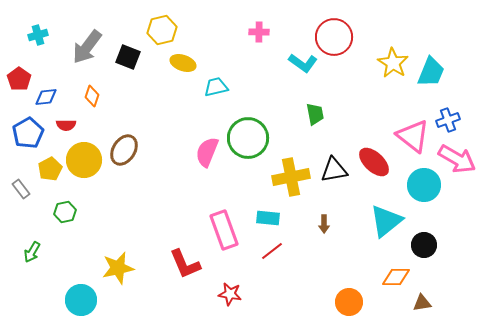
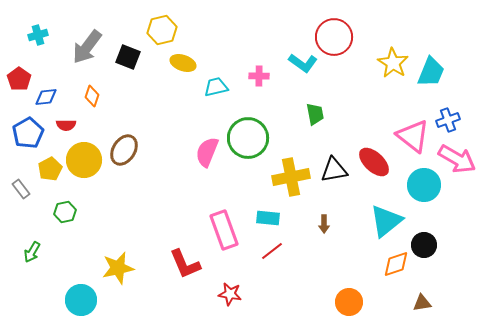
pink cross at (259, 32): moved 44 px down
orange diamond at (396, 277): moved 13 px up; rotated 20 degrees counterclockwise
